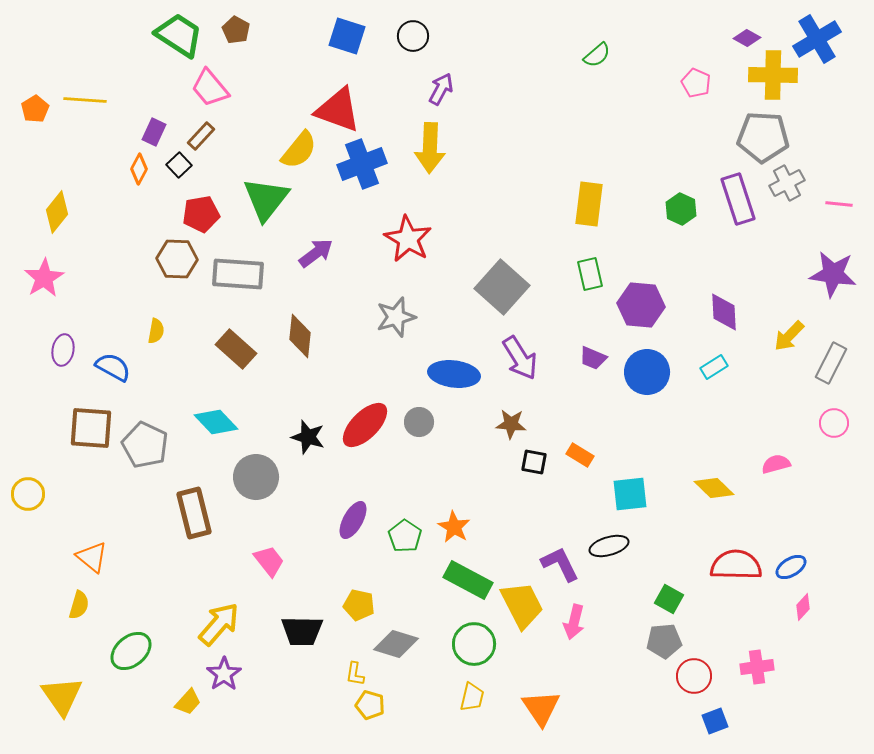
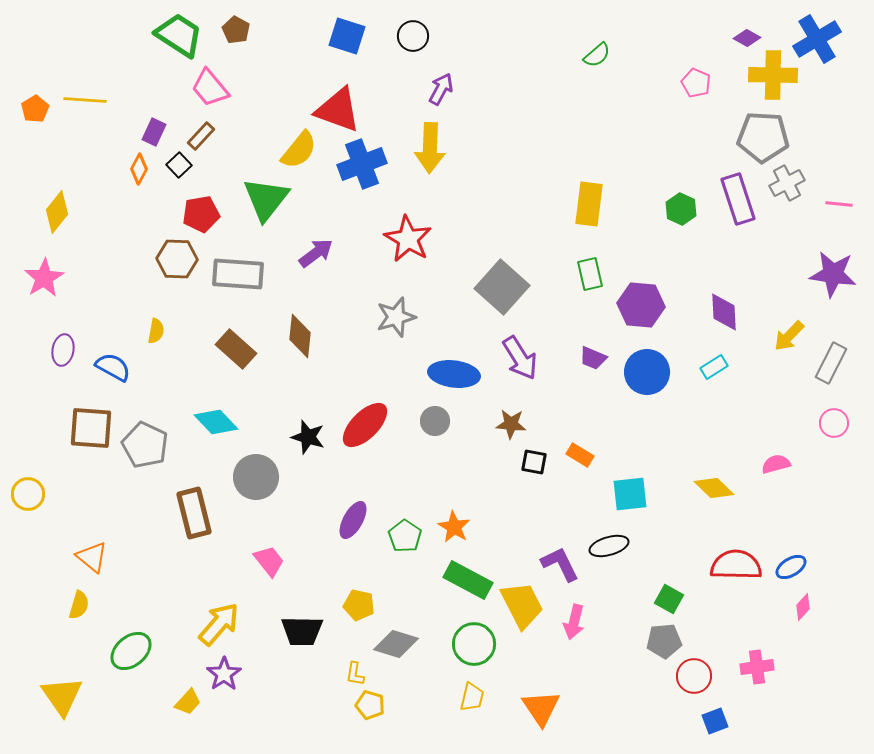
gray circle at (419, 422): moved 16 px right, 1 px up
